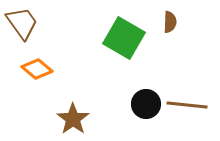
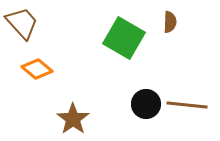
brown trapezoid: rotated 6 degrees counterclockwise
